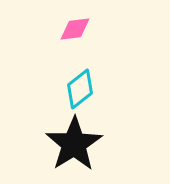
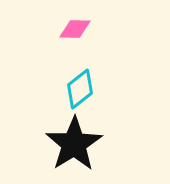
pink diamond: rotated 8 degrees clockwise
